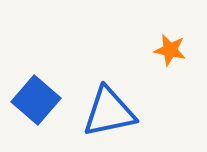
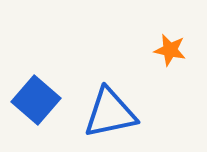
blue triangle: moved 1 px right, 1 px down
